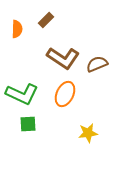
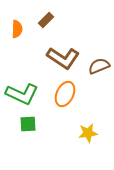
brown semicircle: moved 2 px right, 2 px down
